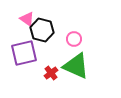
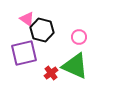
pink circle: moved 5 px right, 2 px up
green triangle: moved 1 px left
